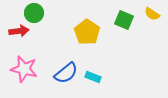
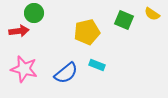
yellow pentagon: rotated 25 degrees clockwise
cyan rectangle: moved 4 px right, 12 px up
